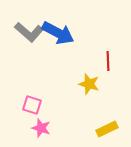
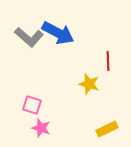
gray L-shape: moved 5 px down
